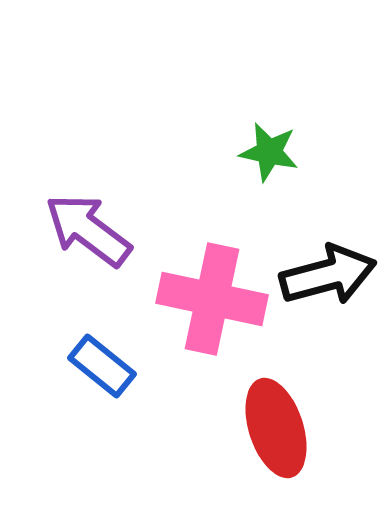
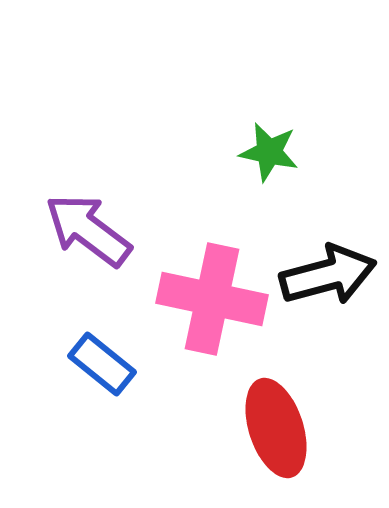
blue rectangle: moved 2 px up
